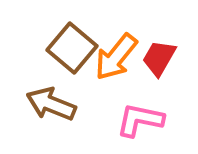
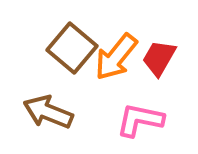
brown arrow: moved 3 px left, 8 px down
